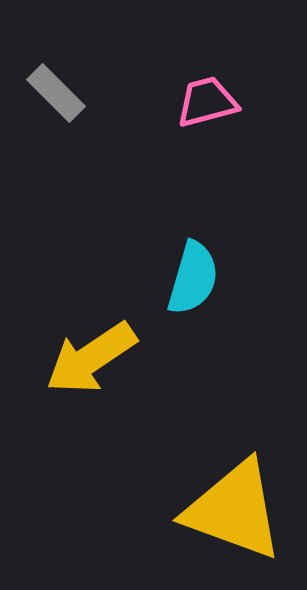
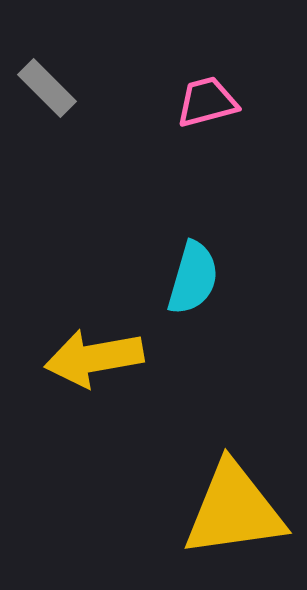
gray rectangle: moved 9 px left, 5 px up
yellow arrow: moved 3 px right; rotated 24 degrees clockwise
yellow triangle: rotated 28 degrees counterclockwise
